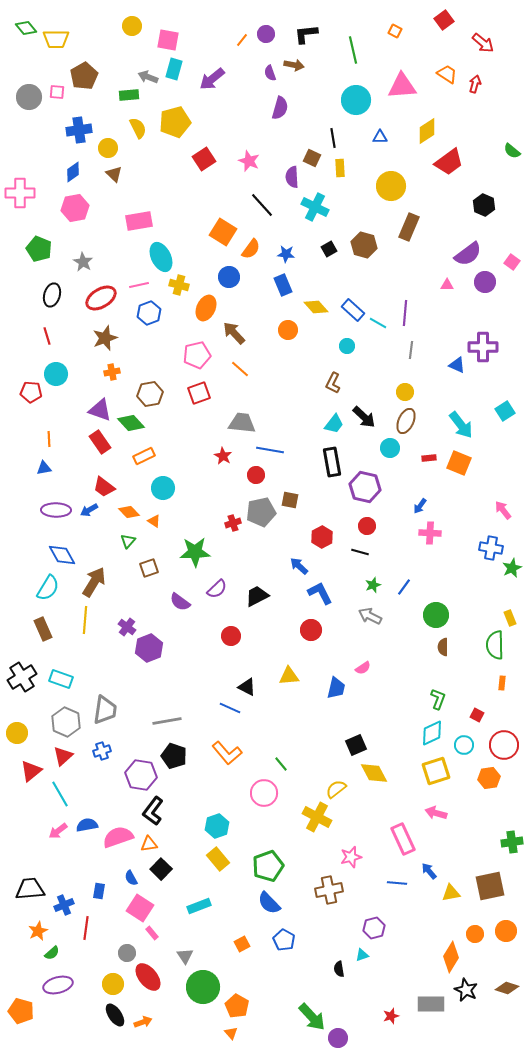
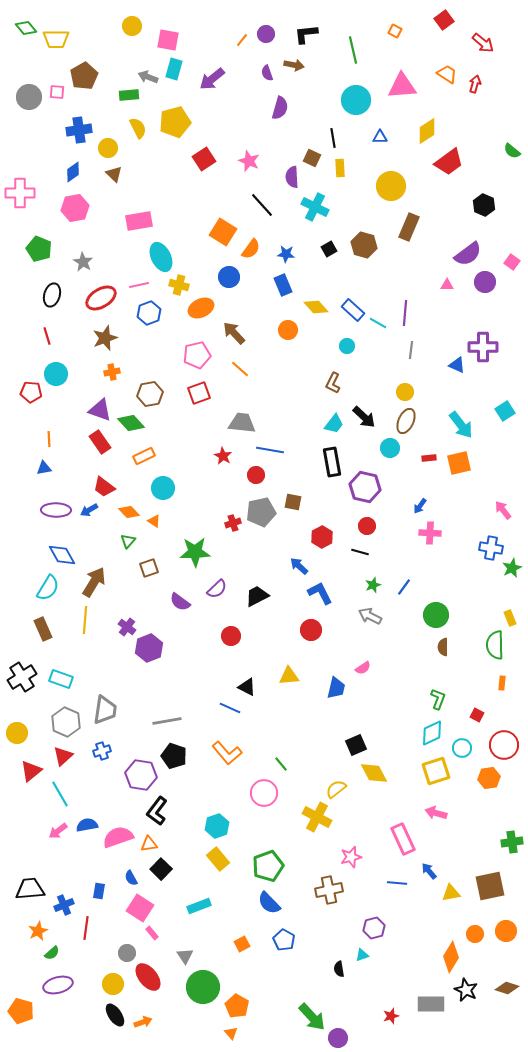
purple semicircle at (270, 73): moved 3 px left
orange ellipse at (206, 308): moved 5 px left; rotated 40 degrees clockwise
orange square at (459, 463): rotated 35 degrees counterclockwise
brown square at (290, 500): moved 3 px right, 2 px down
cyan circle at (464, 745): moved 2 px left, 3 px down
black L-shape at (153, 811): moved 4 px right
